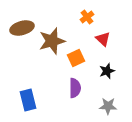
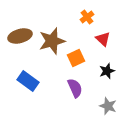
brown ellipse: moved 2 px left, 8 px down
purple semicircle: rotated 24 degrees counterclockwise
blue rectangle: moved 19 px up; rotated 40 degrees counterclockwise
gray star: rotated 18 degrees clockwise
